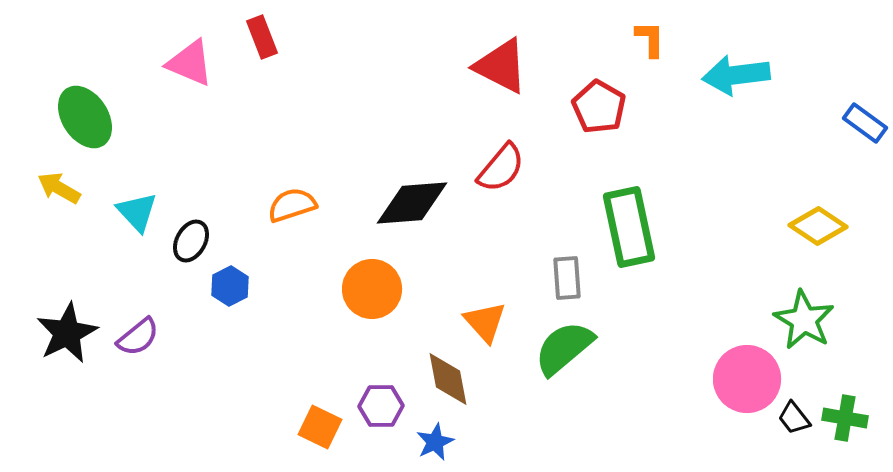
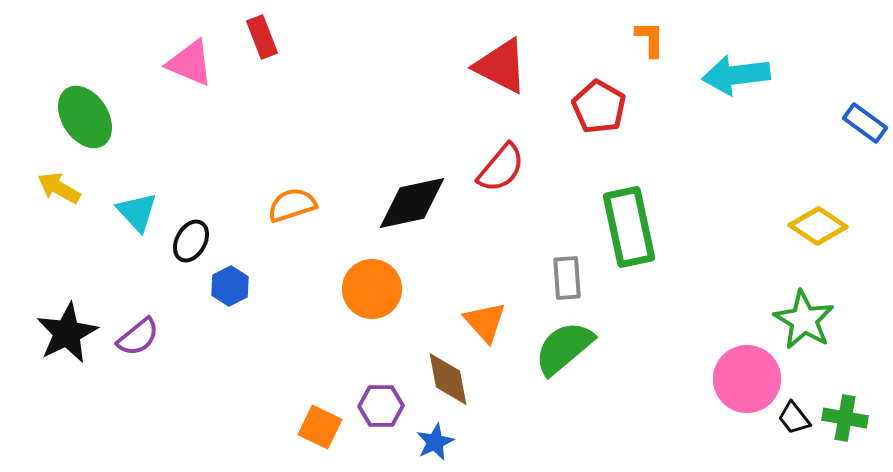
black diamond: rotated 8 degrees counterclockwise
